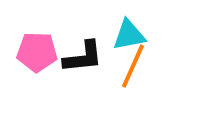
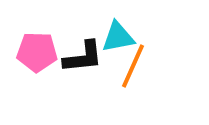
cyan triangle: moved 11 px left, 2 px down
